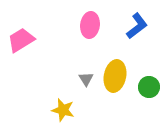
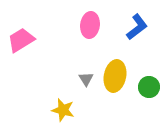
blue L-shape: moved 1 px down
